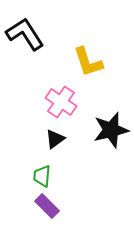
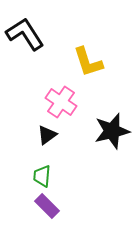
black star: moved 1 px right, 1 px down
black triangle: moved 8 px left, 4 px up
